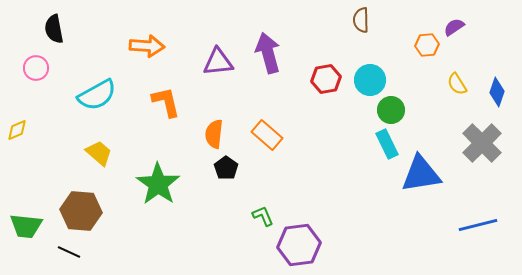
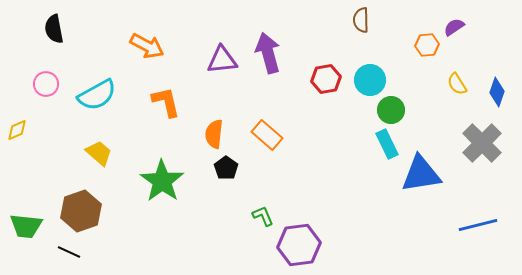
orange arrow: rotated 24 degrees clockwise
purple triangle: moved 4 px right, 2 px up
pink circle: moved 10 px right, 16 px down
green star: moved 4 px right, 3 px up
brown hexagon: rotated 24 degrees counterclockwise
